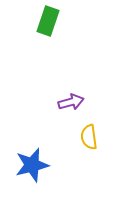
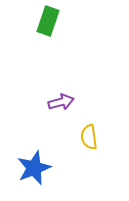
purple arrow: moved 10 px left
blue star: moved 2 px right, 3 px down; rotated 8 degrees counterclockwise
